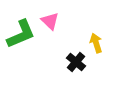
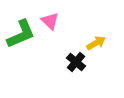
yellow arrow: rotated 78 degrees clockwise
